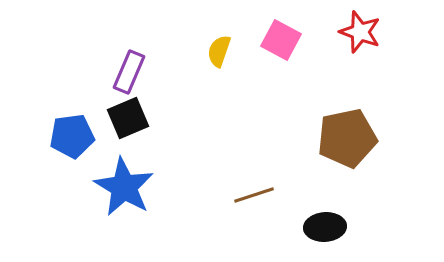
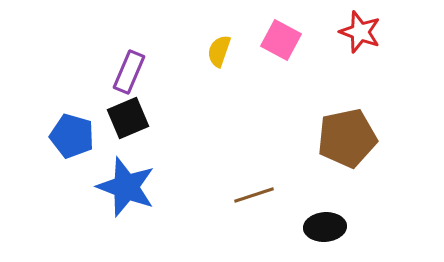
blue pentagon: rotated 24 degrees clockwise
blue star: moved 2 px right; rotated 10 degrees counterclockwise
